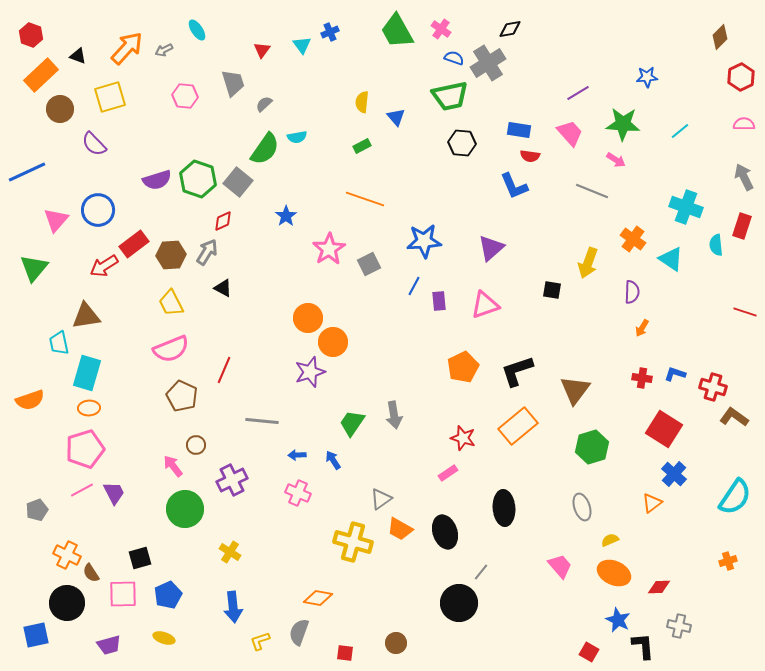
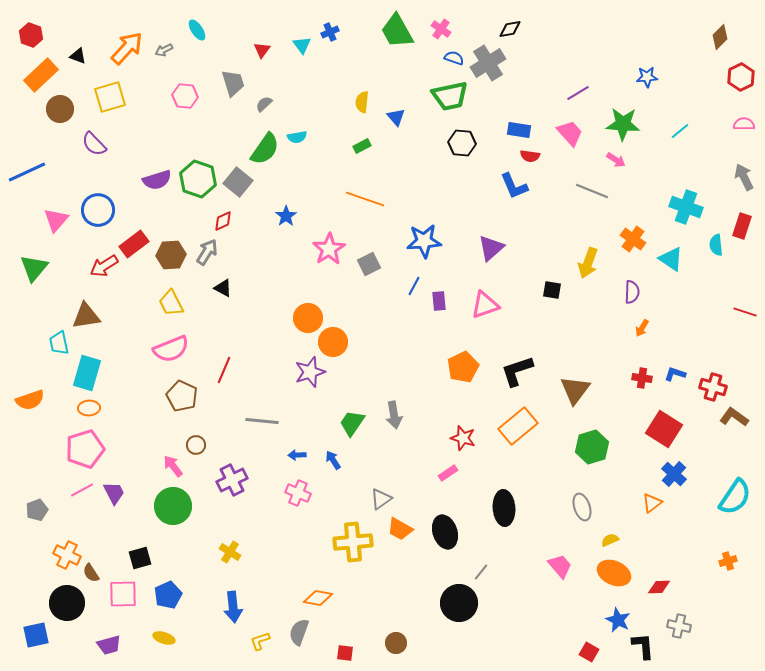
green circle at (185, 509): moved 12 px left, 3 px up
yellow cross at (353, 542): rotated 21 degrees counterclockwise
